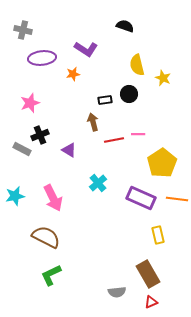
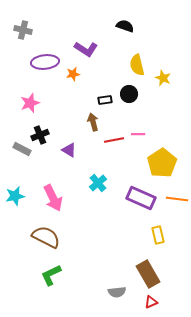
purple ellipse: moved 3 px right, 4 px down
